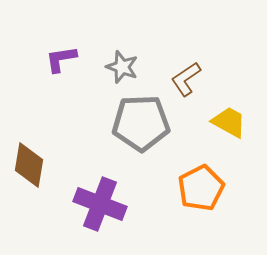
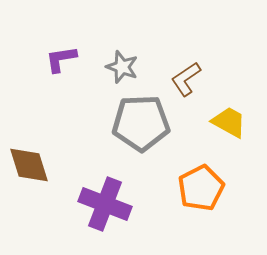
brown diamond: rotated 27 degrees counterclockwise
purple cross: moved 5 px right
